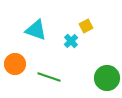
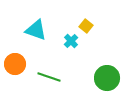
yellow square: rotated 24 degrees counterclockwise
